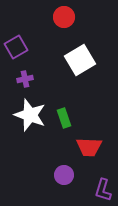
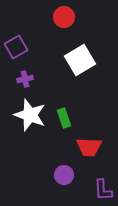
purple L-shape: rotated 20 degrees counterclockwise
